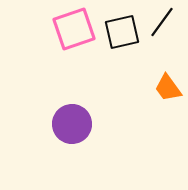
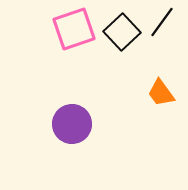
black square: rotated 30 degrees counterclockwise
orange trapezoid: moved 7 px left, 5 px down
